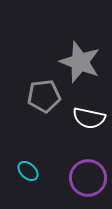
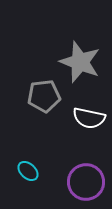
purple circle: moved 2 px left, 4 px down
